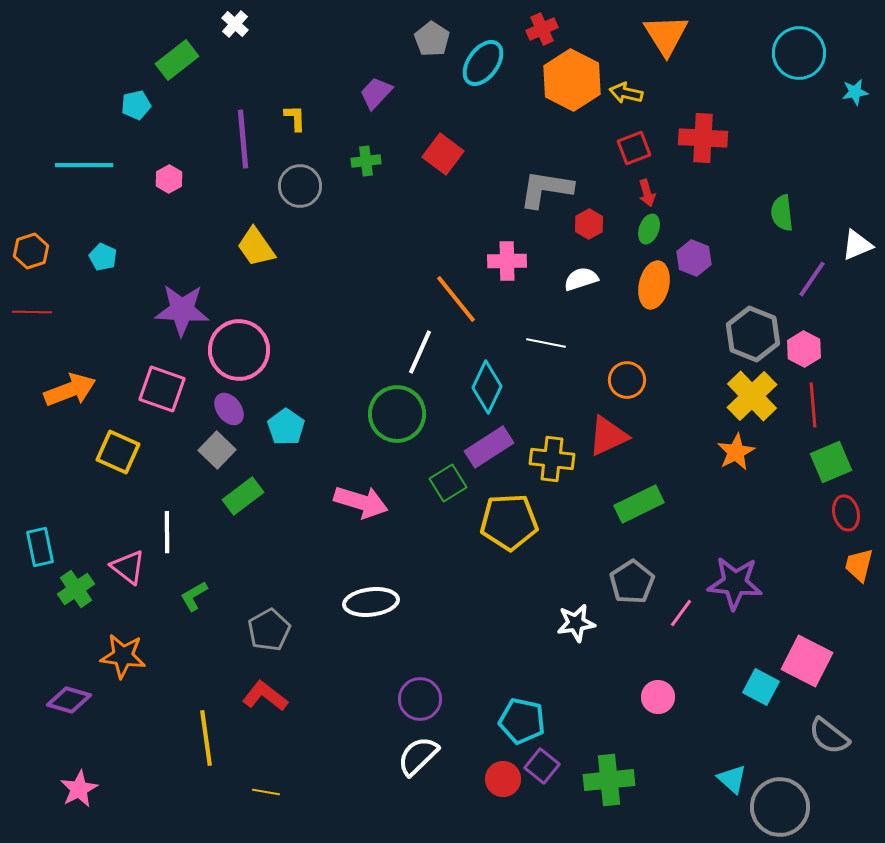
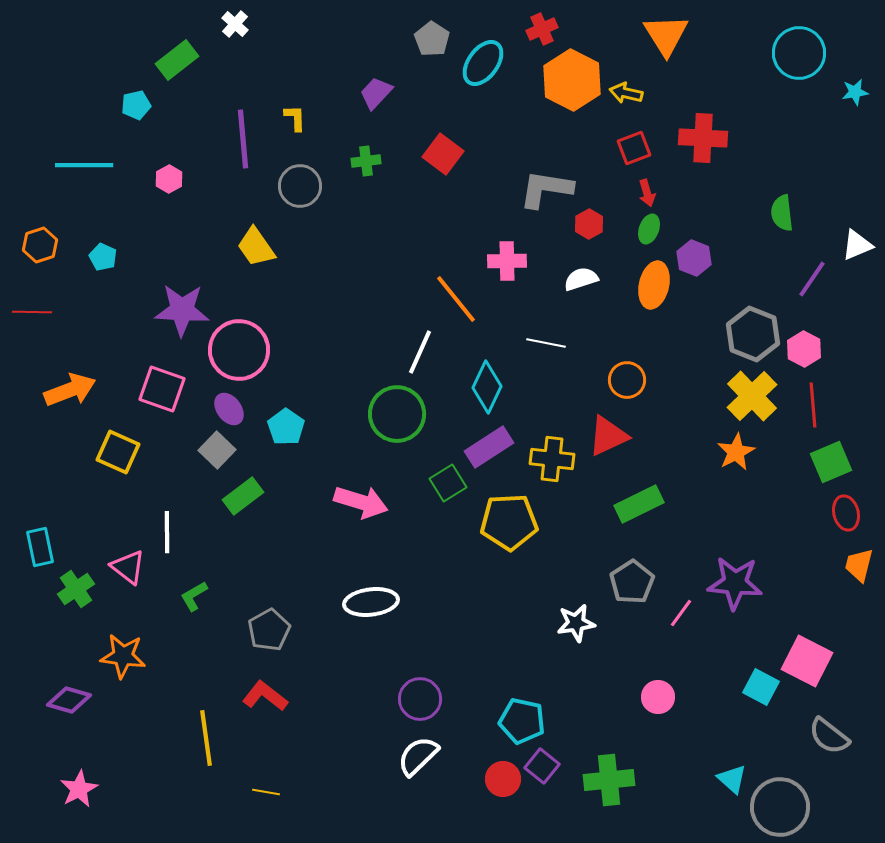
orange hexagon at (31, 251): moved 9 px right, 6 px up
